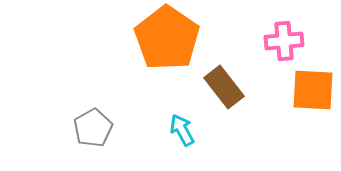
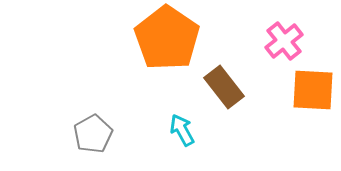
pink cross: rotated 33 degrees counterclockwise
gray pentagon: moved 6 px down
